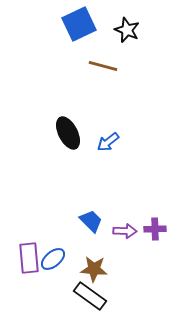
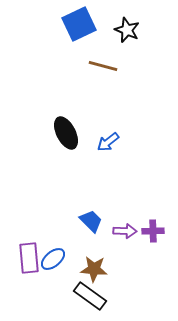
black ellipse: moved 2 px left
purple cross: moved 2 px left, 2 px down
